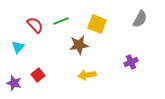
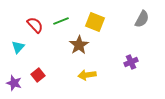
gray semicircle: moved 2 px right
yellow square: moved 2 px left, 2 px up
brown star: rotated 24 degrees counterclockwise
